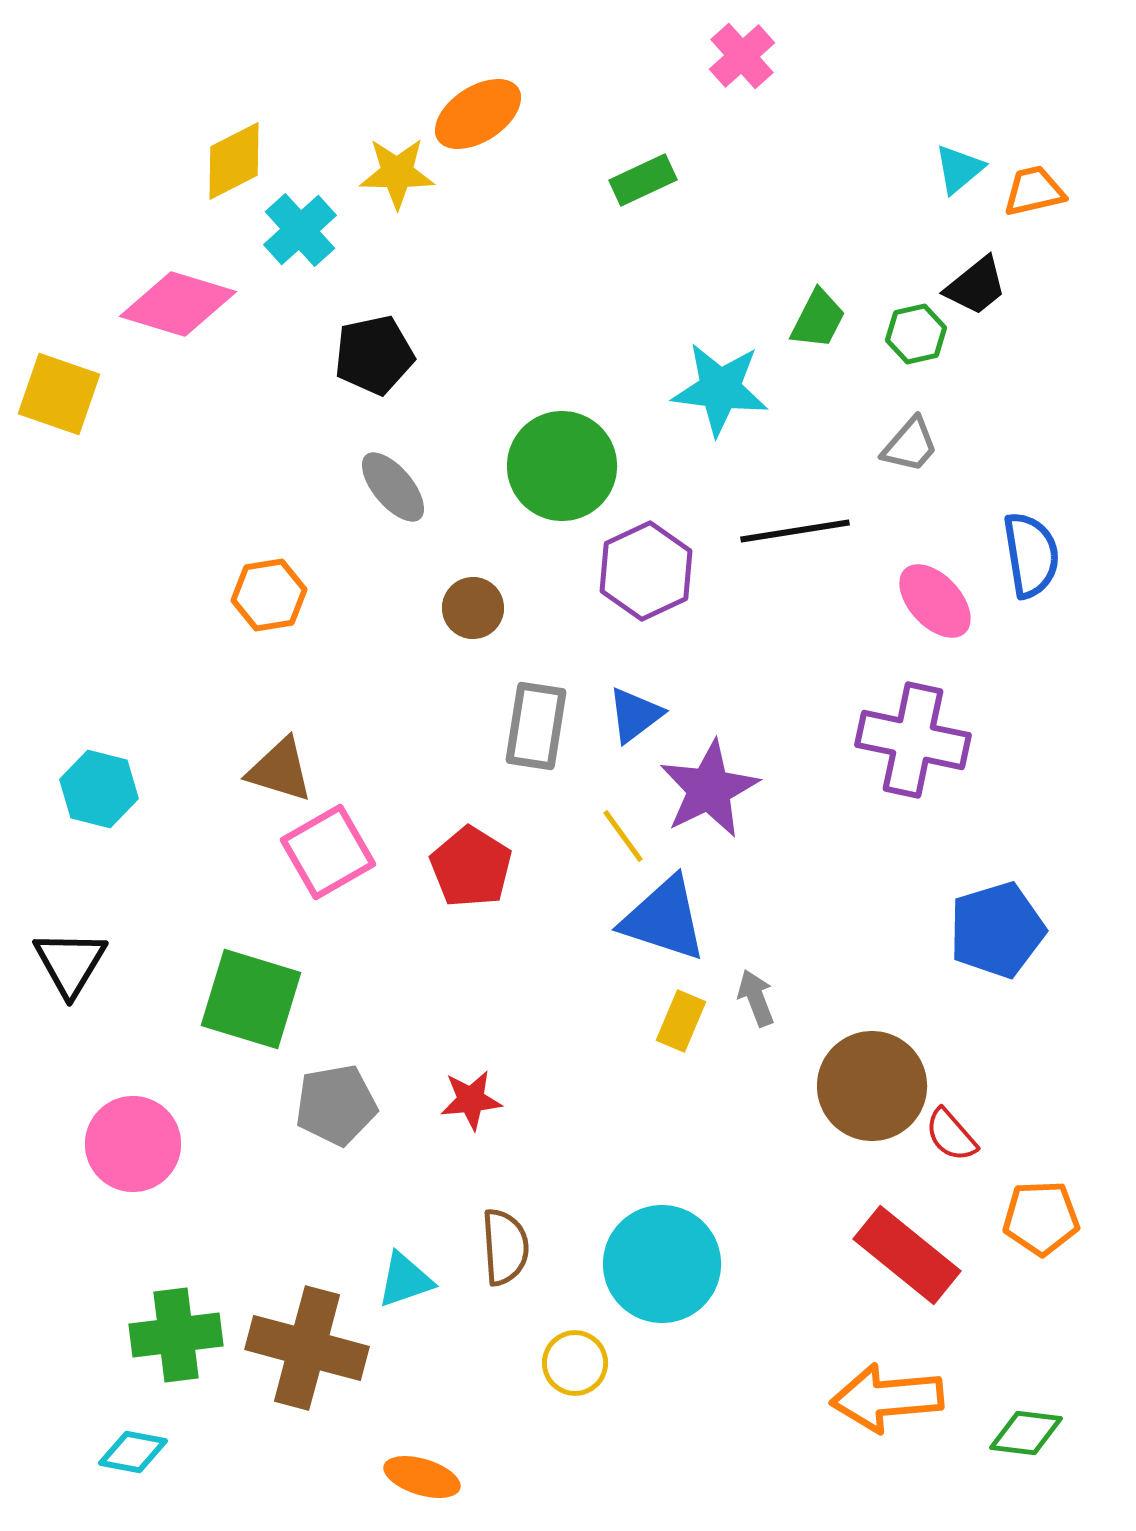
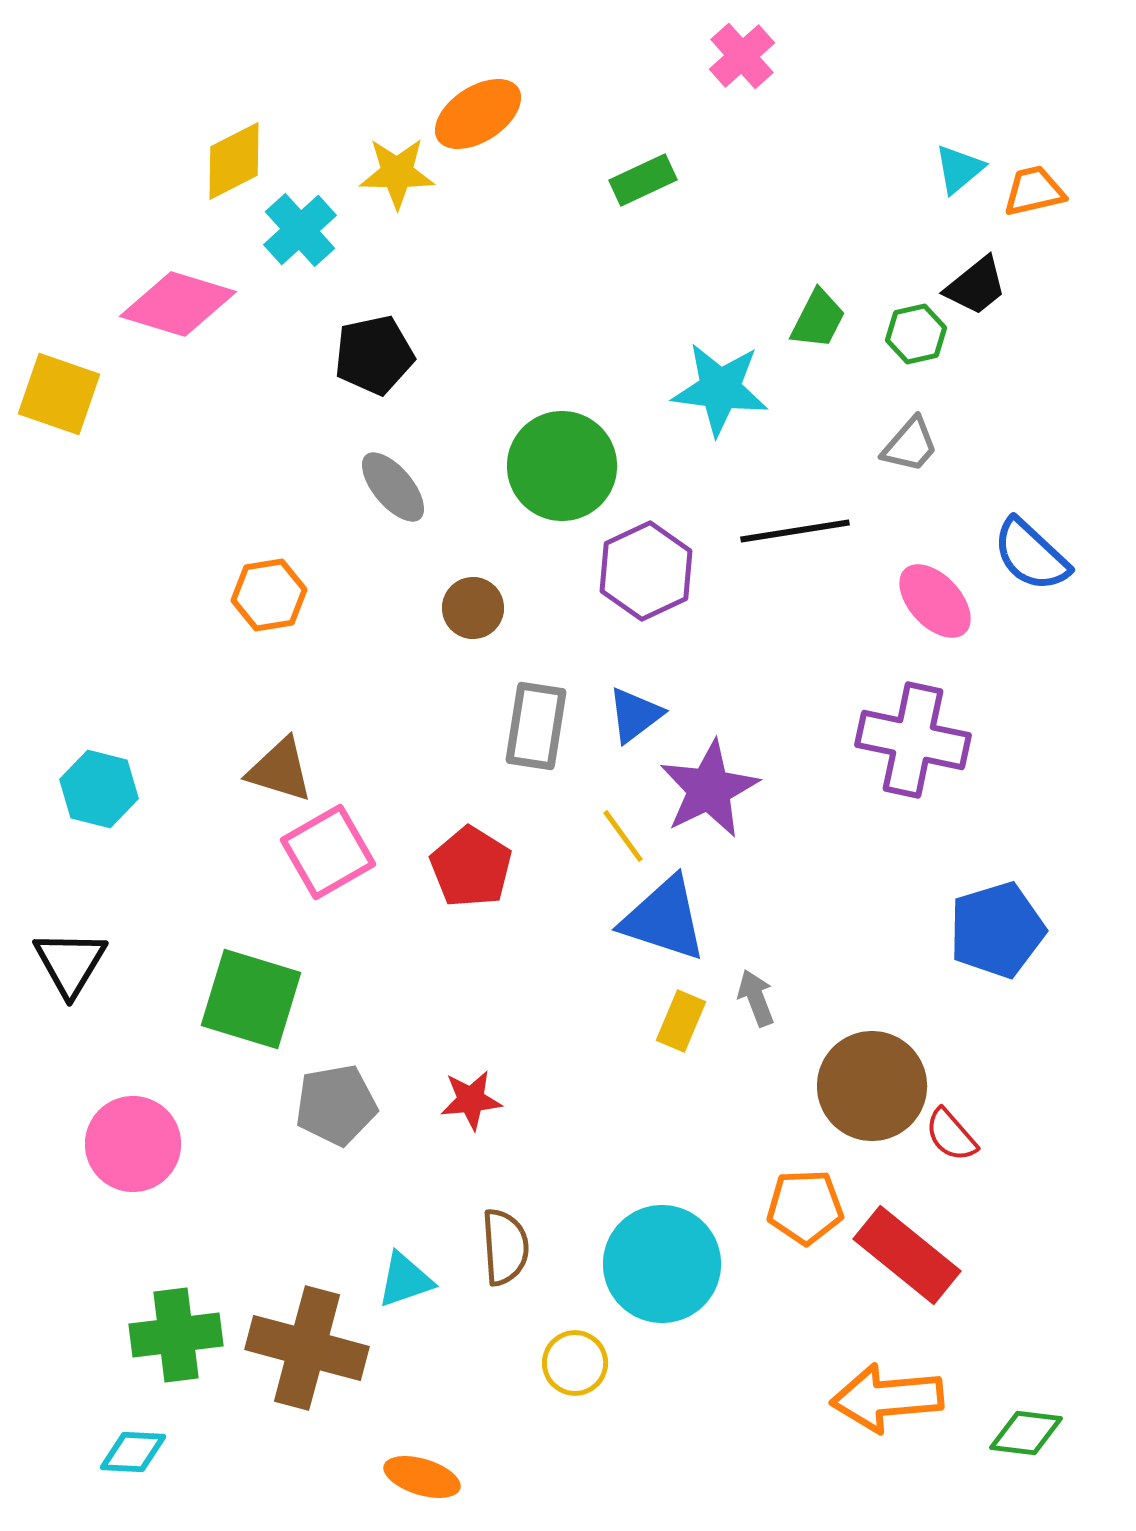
blue semicircle at (1031, 555): rotated 142 degrees clockwise
orange pentagon at (1041, 1218): moved 236 px left, 11 px up
cyan diamond at (133, 1452): rotated 8 degrees counterclockwise
